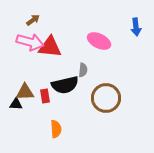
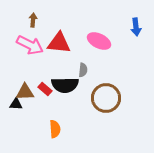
brown arrow: rotated 48 degrees counterclockwise
pink arrow: moved 3 px down; rotated 12 degrees clockwise
red triangle: moved 9 px right, 4 px up
black semicircle: rotated 12 degrees clockwise
red rectangle: moved 7 px up; rotated 40 degrees counterclockwise
orange semicircle: moved 1 px left
